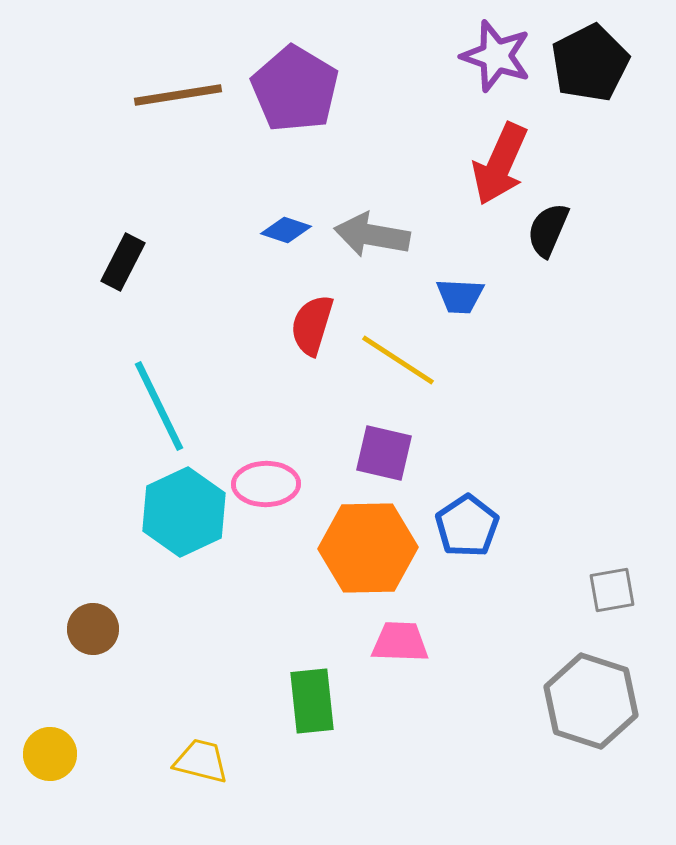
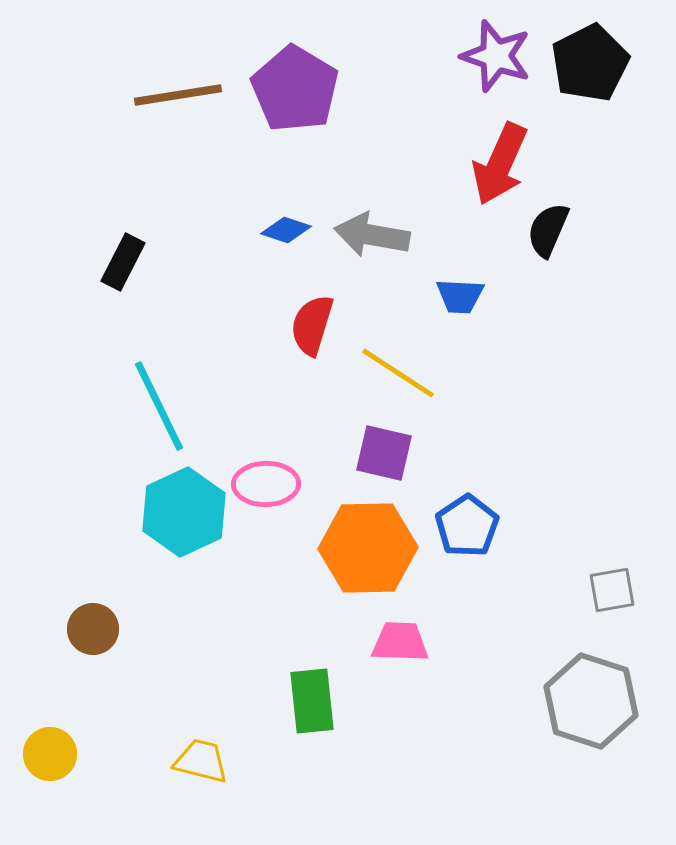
yellow line: moved 13 px down
